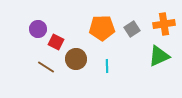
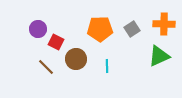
orange cross: rotated 10 degrees clockwise
orange pentagon: moved 2 px left, 1 px down
brown line: rotated 12 degrees clockwise
